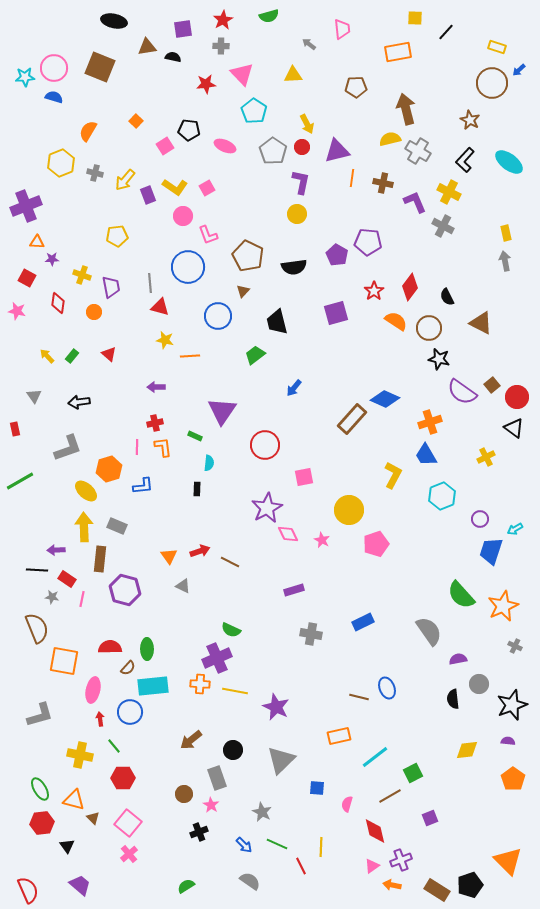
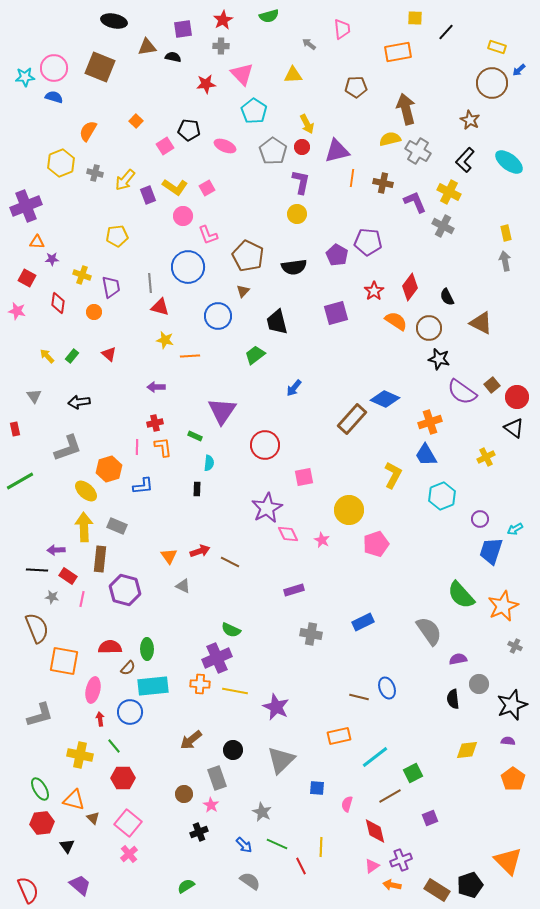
red rectangle at (67, 579): moved 1 px right, 3 px up
